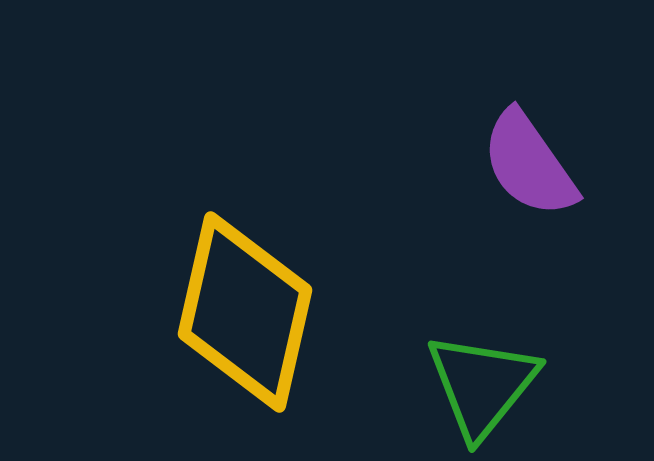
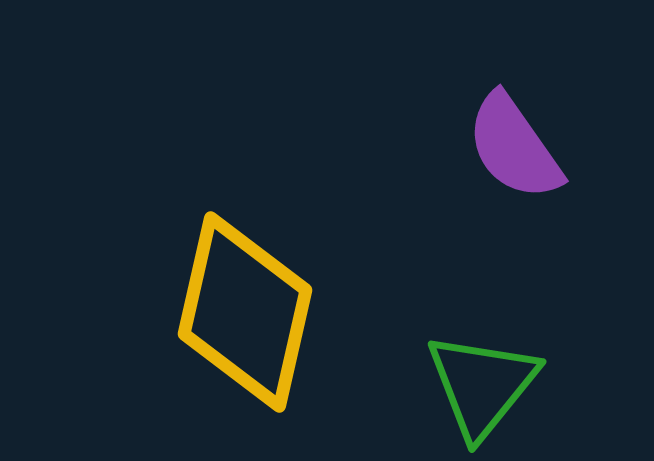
purple semicircle: moved 15 px left, 17 px up
